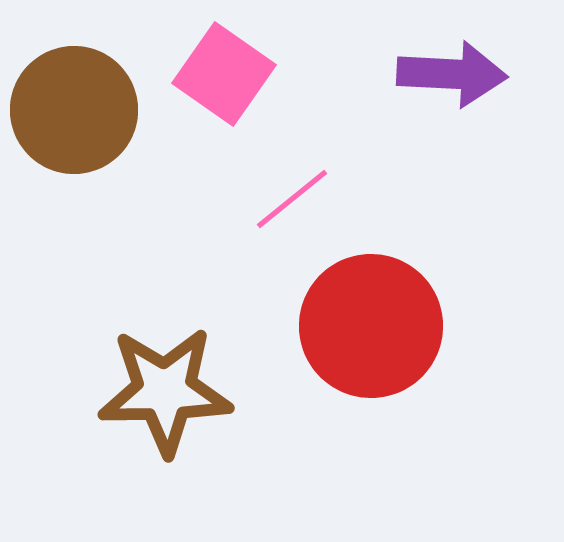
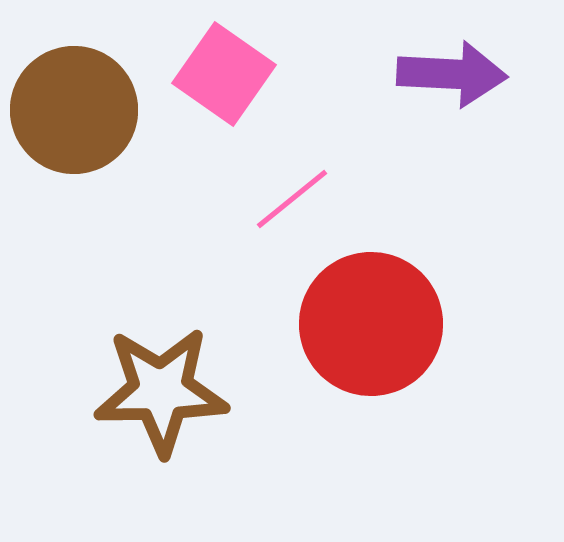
red circle: moved 2 px up
brown star: moved 4 px left
